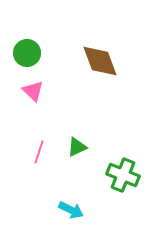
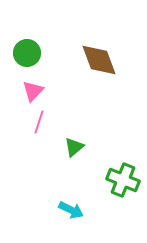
brown diamond: moved 1 px left, 1 px up
pink triangle: rotated 30 degrees clockwise
green triangle: moved 3 px left; rotated 15 degrees counterclockwise
pink line: moved 30 px up
green cross: moved 5 px down
